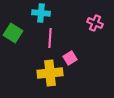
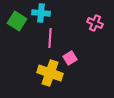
green square: moved 4 px right, 12 px up
yellow cross: rotated 25 degrees clockwise
